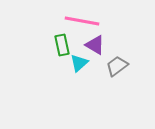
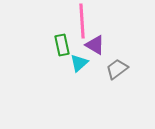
pink line: rotated 76 degrees clockwise
gray trapezoid: moved 3 px down
